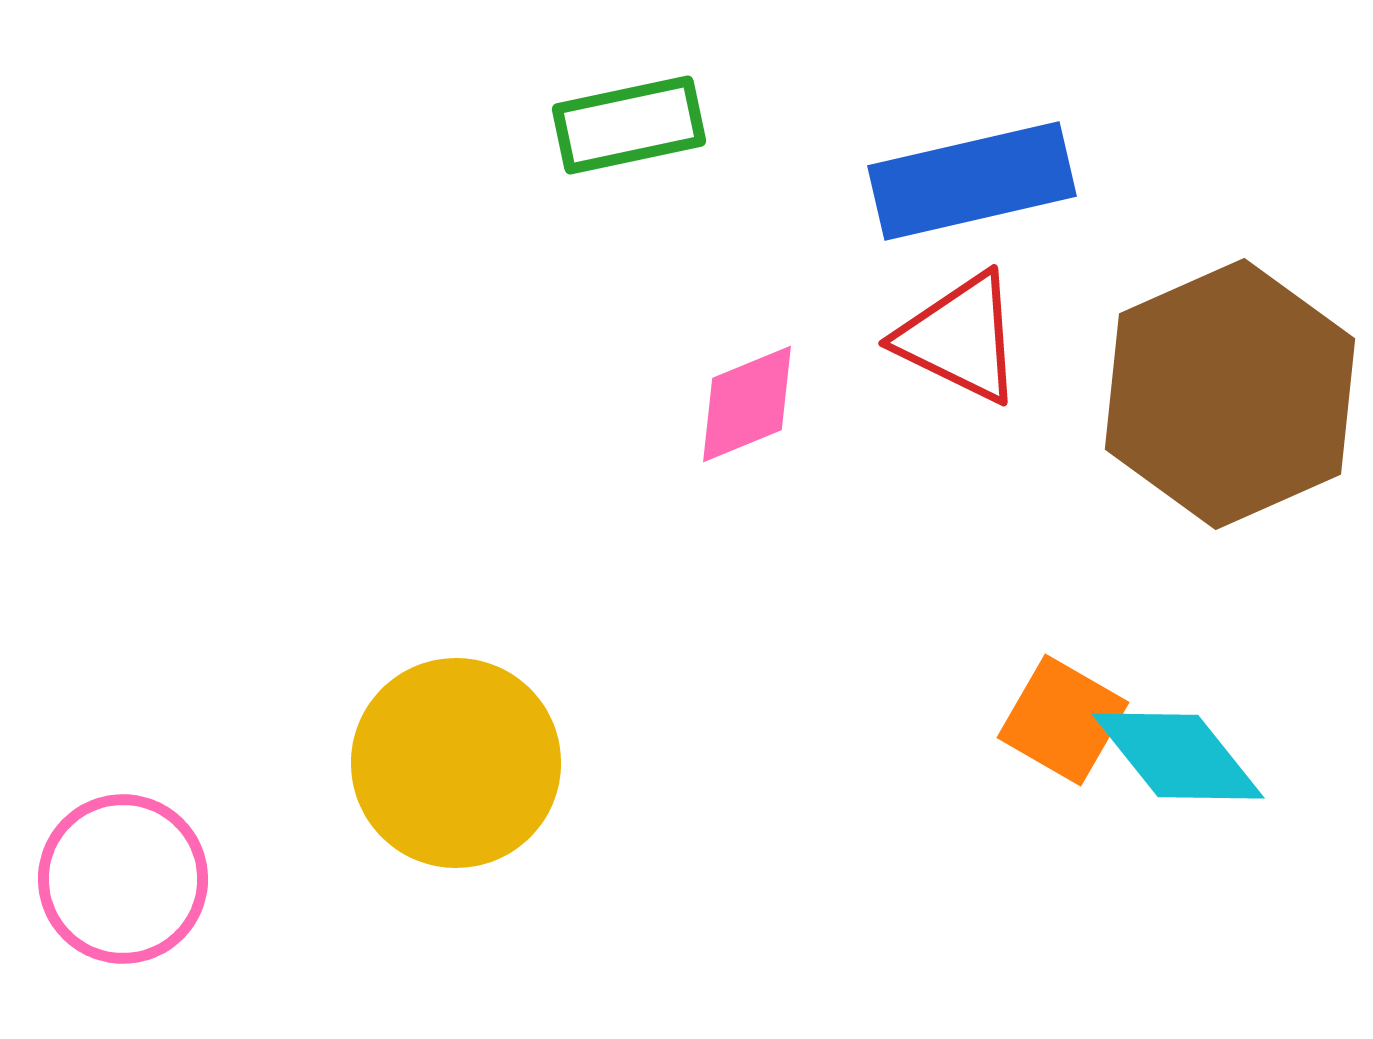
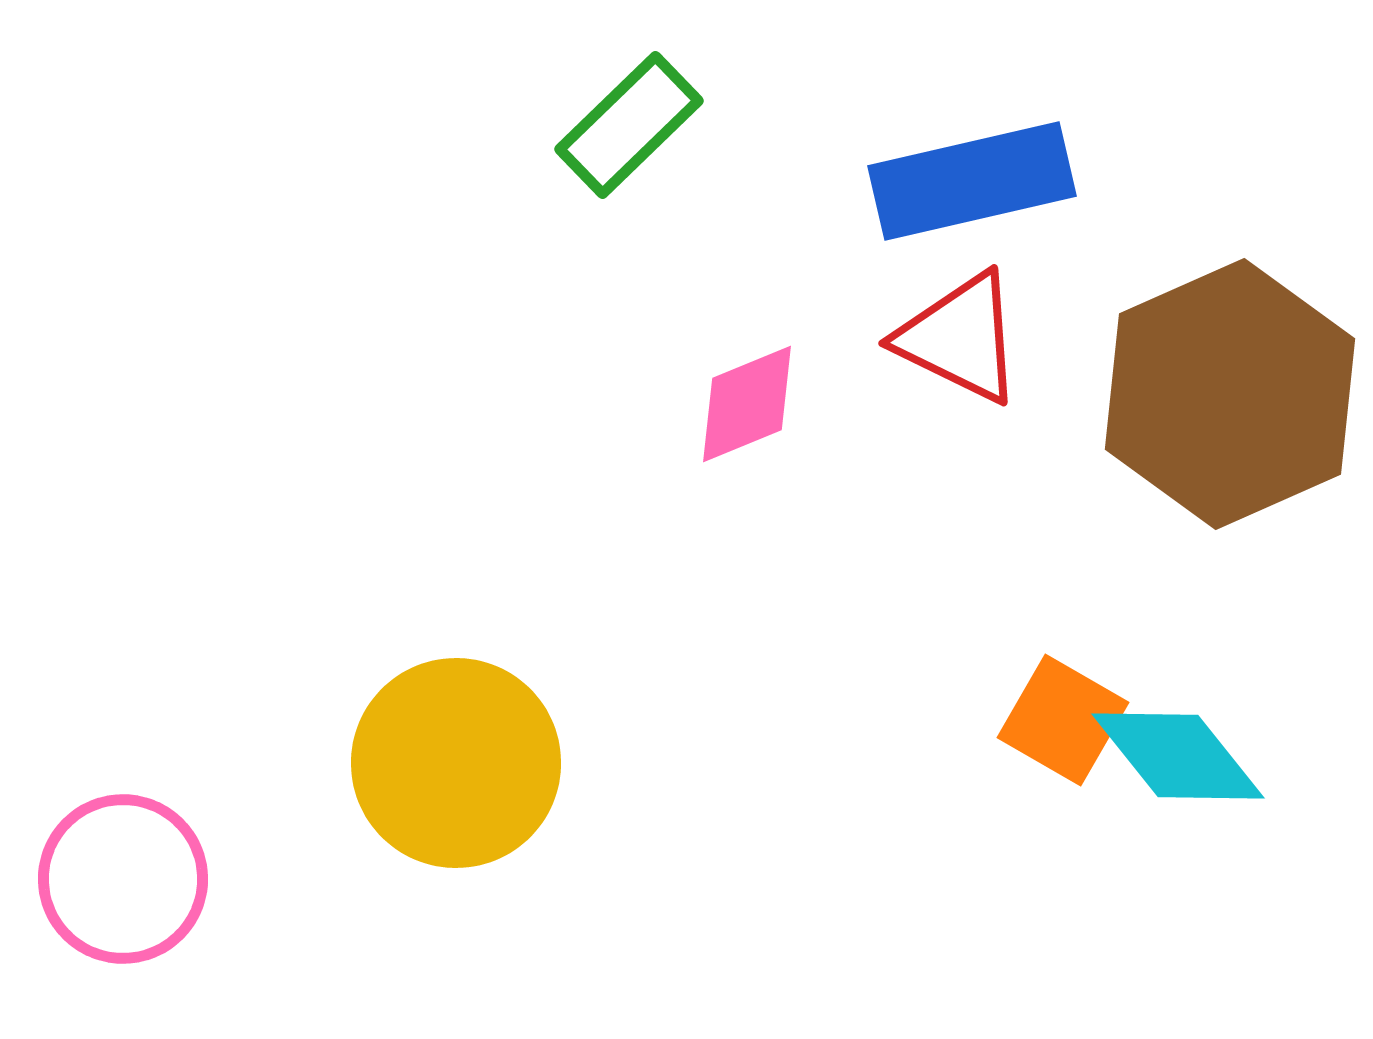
green rectangle: rotated 32 degrees counterclockwise
